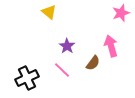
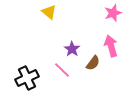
pink star: moved 8 px left
purple star: moved 5 px right, 3 px down
